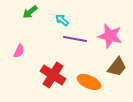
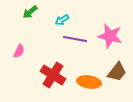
cyan arrow: rotated 72 degrees counterclockwise
brown trapezoid: moved 5 px down
orange ellipse: rotated 15 degrees counterclockwise
